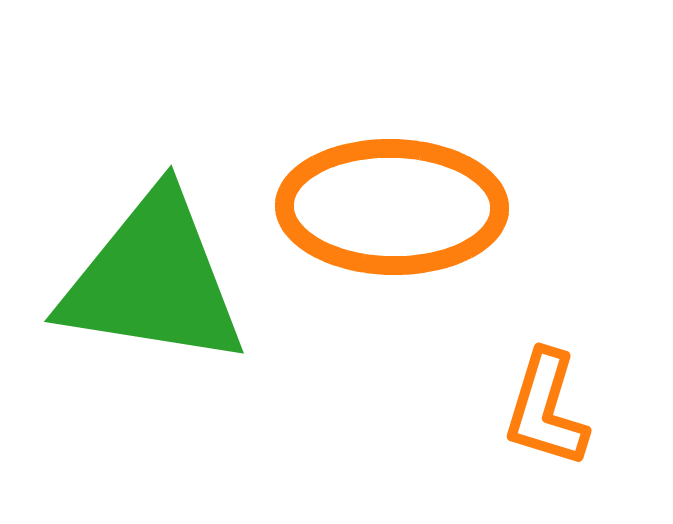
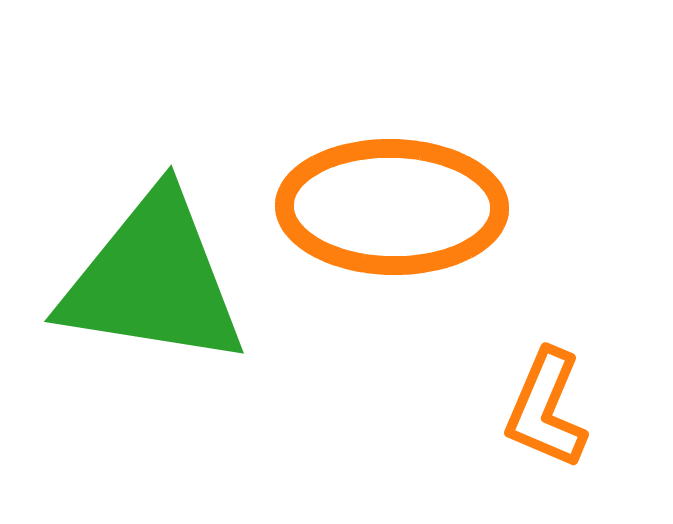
orange L-shape: rotated 6 degrees clockwise
